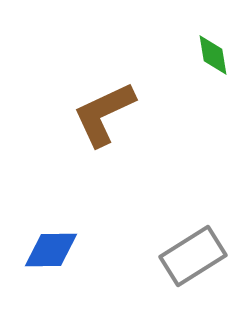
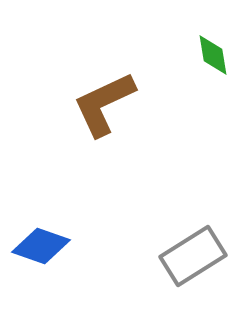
brown L-shape: moved 10 px up
blue diamond: moved 10 px left, 4 px up; rotated 20 degrees clockwise
